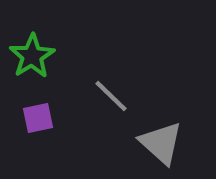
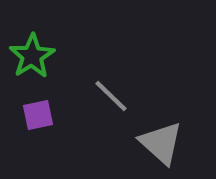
purple square: moved 3 px up
